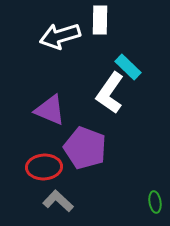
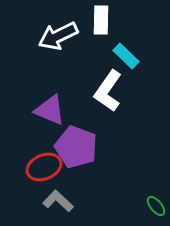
white rectangle: moved 1 px right
white arrow: moved 2 px left; rotated 9 degrees counterclockwise
cyan rectangle: moved 2 px left, 11 px up
white L-shape: moved 2 px left, 2 px up
purple pentagon: moved 9 px left, 1 px up
red ellipse: rotated 20 degrees counterclockwise
green ellipse: moved 1 px right, 4 px down; rotated 30 degrees counterclockwise
